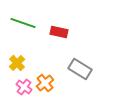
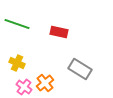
green line: moved 6 px left, 1 px down
yellow cross: rotated 21 degrees counterclockwise
